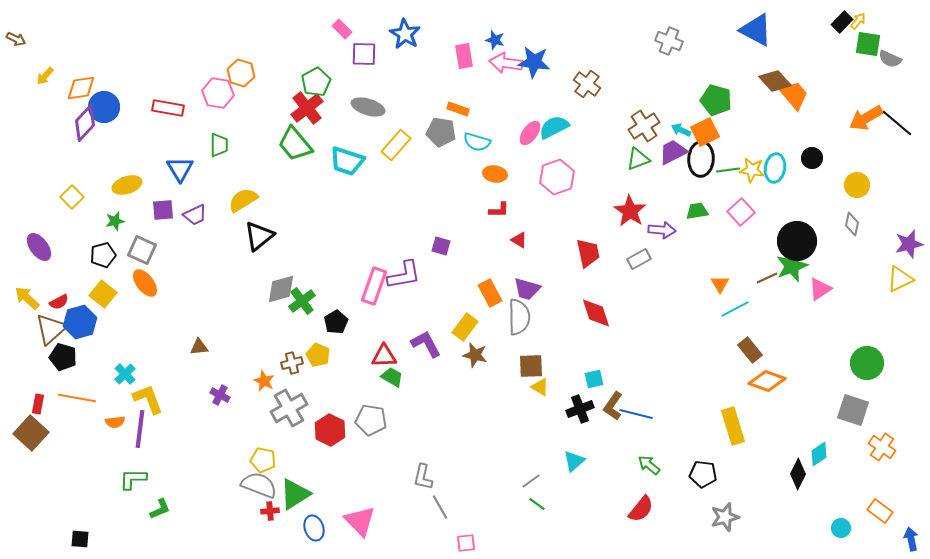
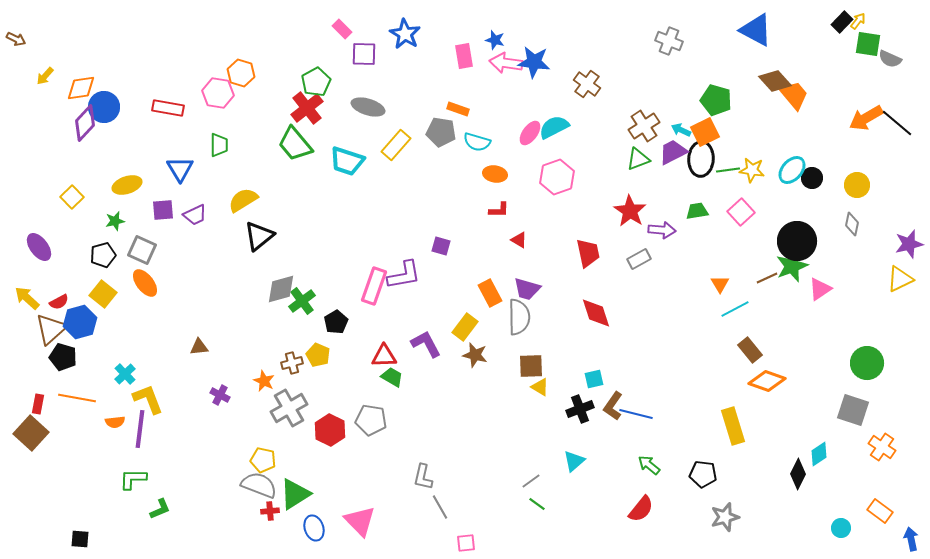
black circle at (812, 158): moved 20 px down
cyan ellipse at (775, 168): moved 17 px right, 2 px down; rotated 32 degrees clockwise
